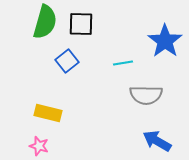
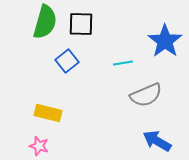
gray semicircle: rotated 24 degrees counterclockwise
